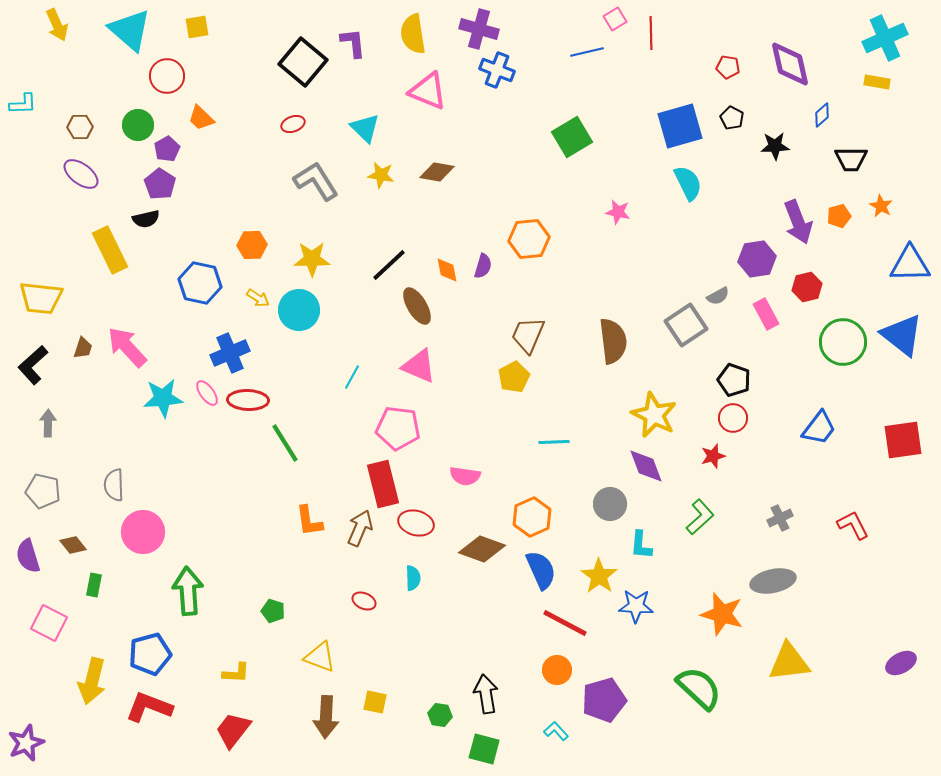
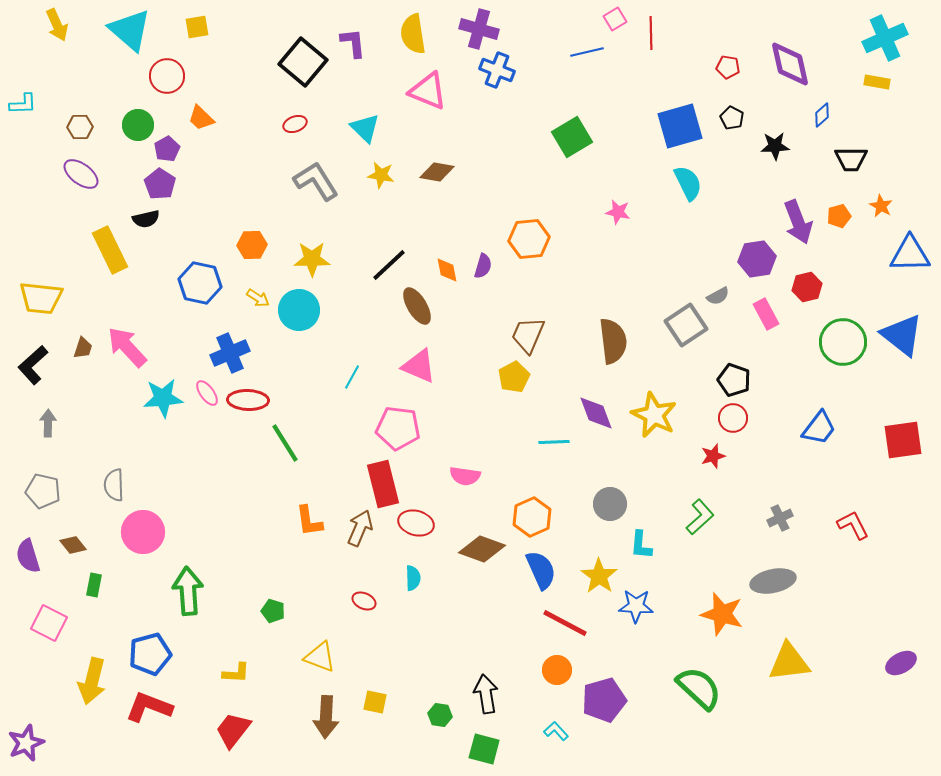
red ellipse at (293, 124): moved 2 px right
blue triangle at (910, 264): moved 10 px up
purple diamond at (646, 466): moved 50 px left, 53 px up
